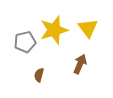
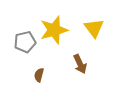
yellow triangle: moved 6 px right
brown arrow: rotated 132 degrees clockwise
